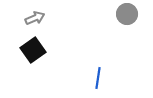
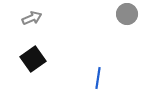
gray arrow: moved 3 px left
black square: moved 9 px down
